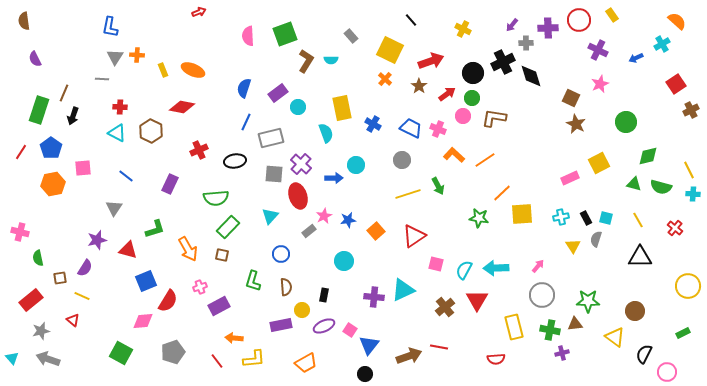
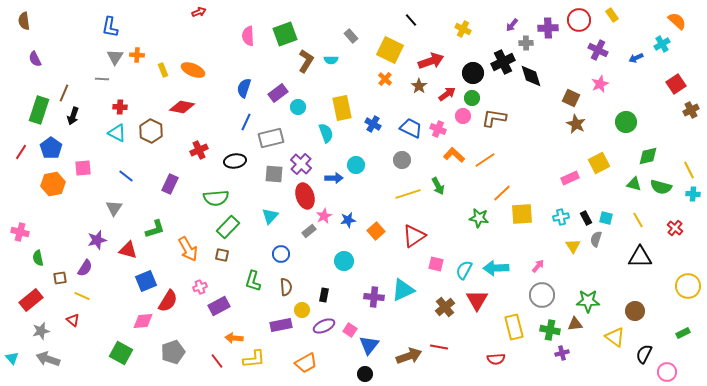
red ellipse at (298, 196): moved 7 px right
